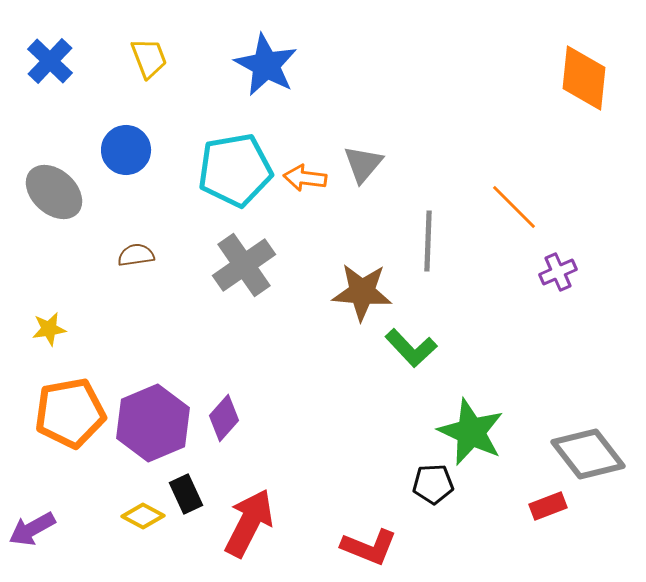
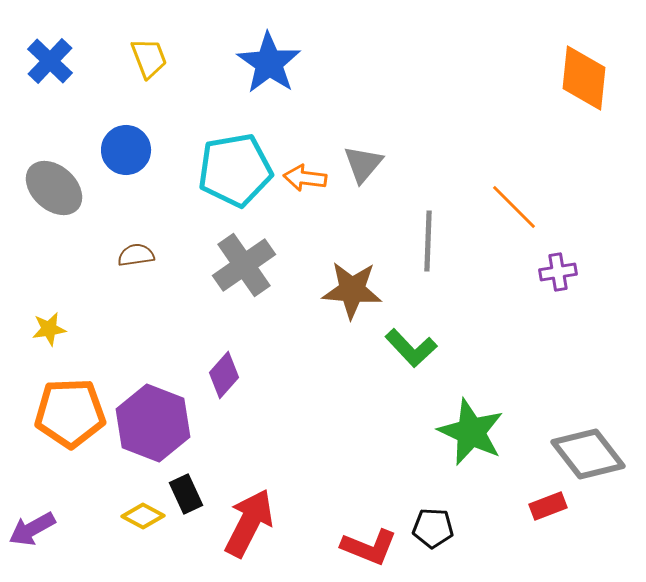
blue star: moved 3 px right, 2 px up; rotated 6 degrees clockwise
gray ellipse: moved 4 px up
purple cross: rotated 15 degrees clockwise
brown star: moved 10 px left, 2 px up
orange pentagon: rotated 8 degrees clockwise
purple diamond: moved 43 px up
purple hexagon: rotated 16 degrees counterclockwise
black pentagon: moved 44 px down; rotated 6 degrees clockwise
